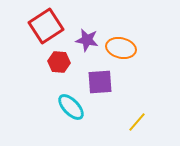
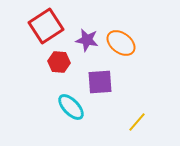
orange ellipse: moved 5 px up; rotated 24 degrees clockwise
